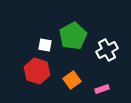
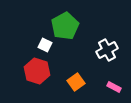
green pentagon: moved 8 px left, 10 px up
white square: rotated 16 degrees clockwise
orange square: moved 4 px right, 2 px down
pink rectangle: moved 12 px right, 2 px up; rotated 48 degrees clockwise
